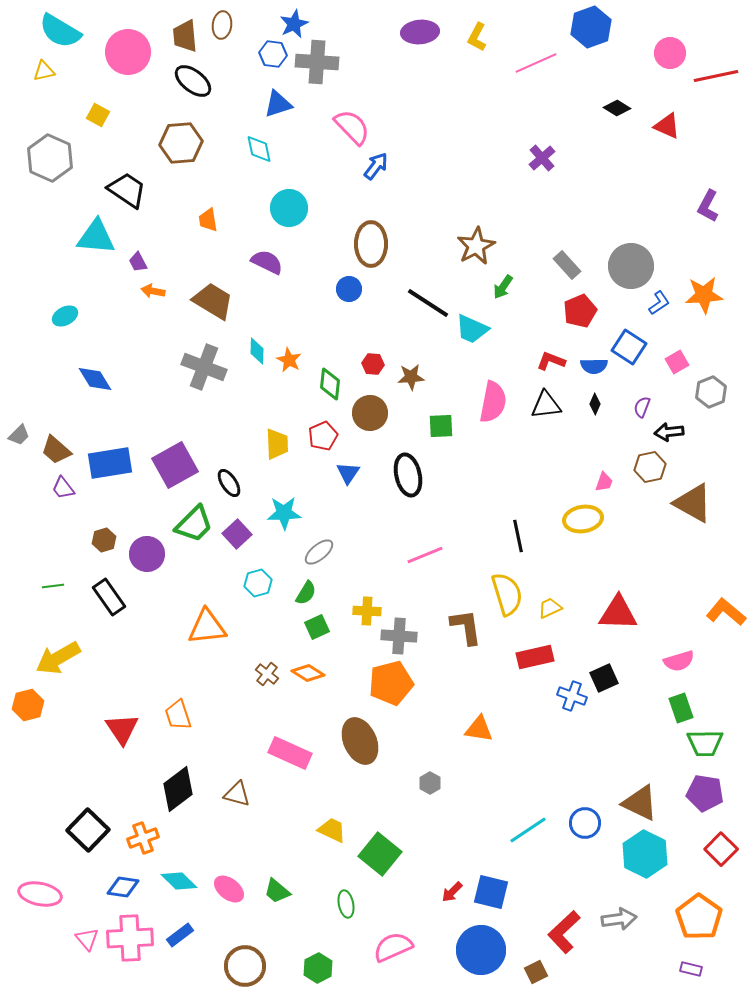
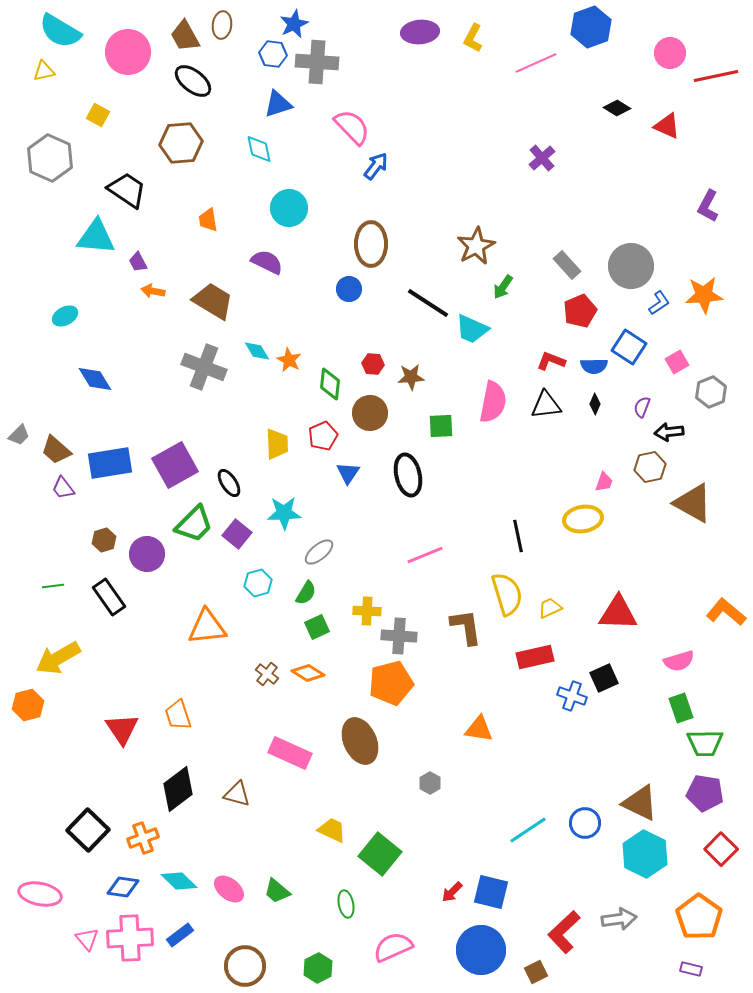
brown trapezoid at (185, 36): rotated 24 degrees counterclockwise
yellow L-shape at (477, 37): moved 4 px left, 1 px down
cyan diamond at (257, 351): rotated 32 degrees counterclockwise
purple square at (237, 534): rotated 8 degrees counterclockwise
